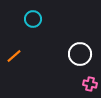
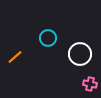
cyan circle: moved 15 px right, 19 px down
orange line: moved 1 px right, 1 px down
